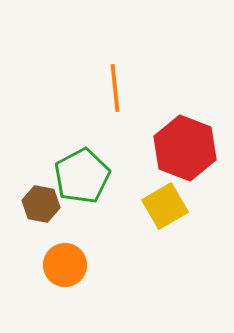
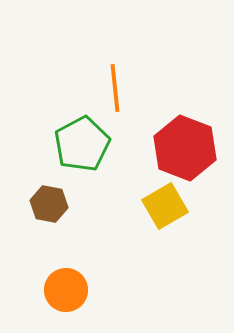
green pentagon: moved 32 px up
brown hexagon: moved 8 px right
orange circle: moved 1 px right, 25 px down
